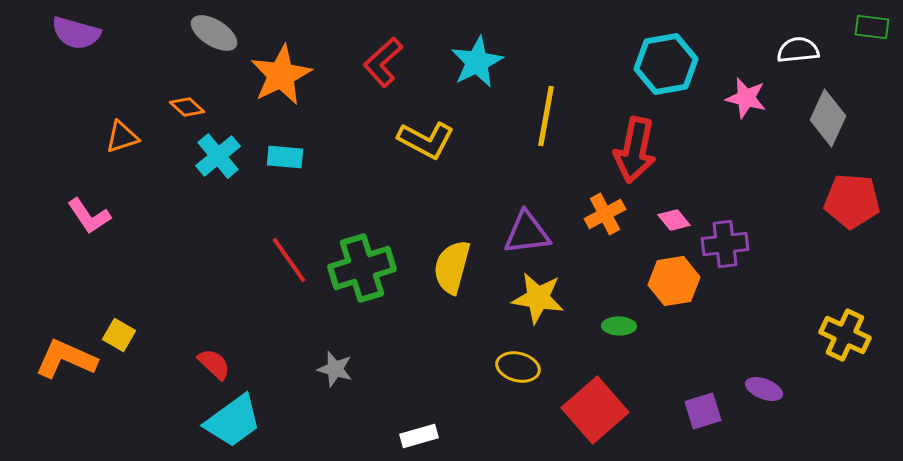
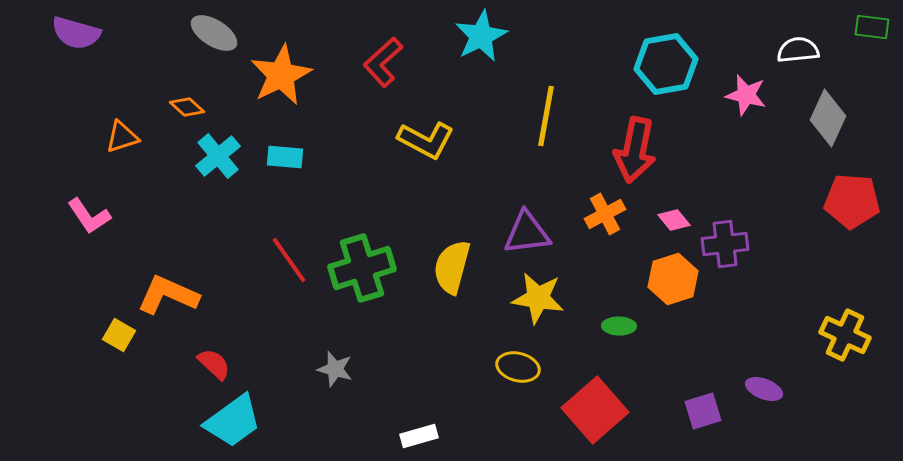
cyan star: moved 4 px right, 26 px up
pink star: moved 3 px up
orange hexagon: moved 1 px left, 2 px up; rotated 9 degrees counterclockwise
orange L-shape: moved 102 px right, 64 px up
